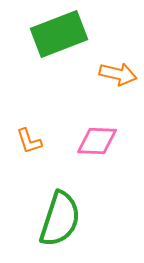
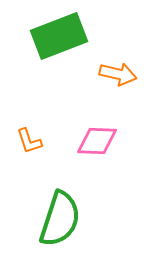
green rectangle: moved 2 px down
